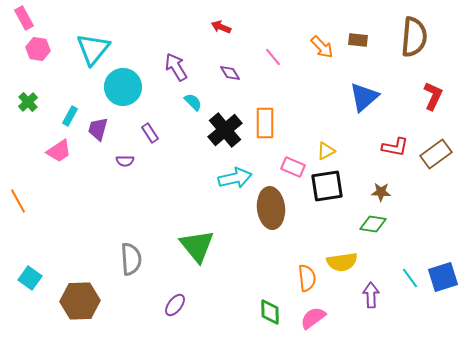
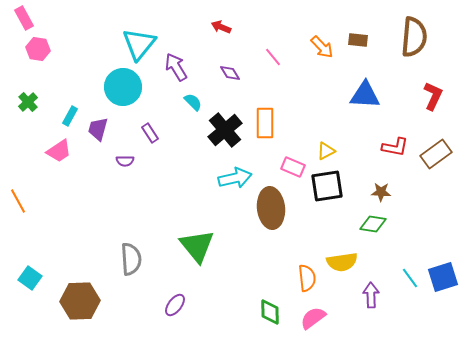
cyan triangle at (93, 49): moved 46 px right, 5 px up
blue triangle at (364, 97): moved 1 px right, 2 px up; rotated 44 degrees clockwise
